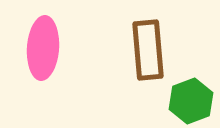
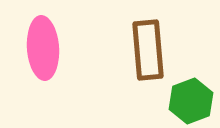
pink ellipse: rotated 8 degrees counterclockwise
